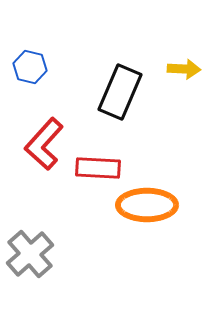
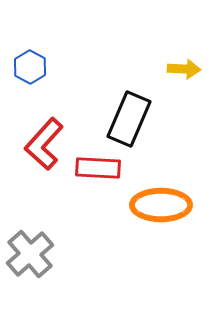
blue hexagon: rotated 16 degrees clockwise
black rectangle: moved 9 px right, 27 px down
orange ellipse: moved 14 px right
